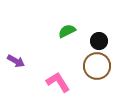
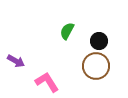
green semicircle: rotated 36 degrees counterclockwise
brown circle: moved 1 px left
pink L-shape: moved 11 px left
